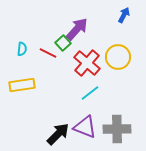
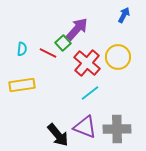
black arrow: moved 1 px down; rotated 95 degrees clockwise
